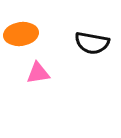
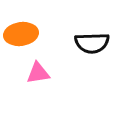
black semicircle: rotated 12 degrees counterclockwise
